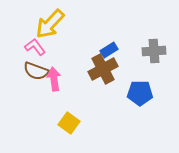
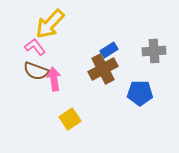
yellow square: moved 1 px right, 4 px up; rotated 20 degrees clockwise
